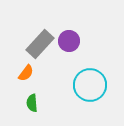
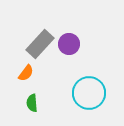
purple circle: moved 3 px down
cyan circle: moved 1 px left, 8 px down
